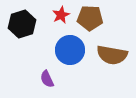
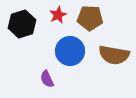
red star: moved 3 px left
blue circle: moved 1 px down
brown semicircle: moved 2 px right
